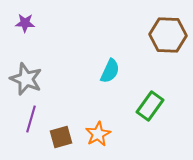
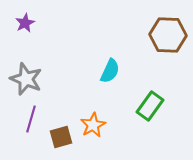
purple star: rotated 30 degrees counterclockwise
orange star: moved 5 px left, 9 px up
